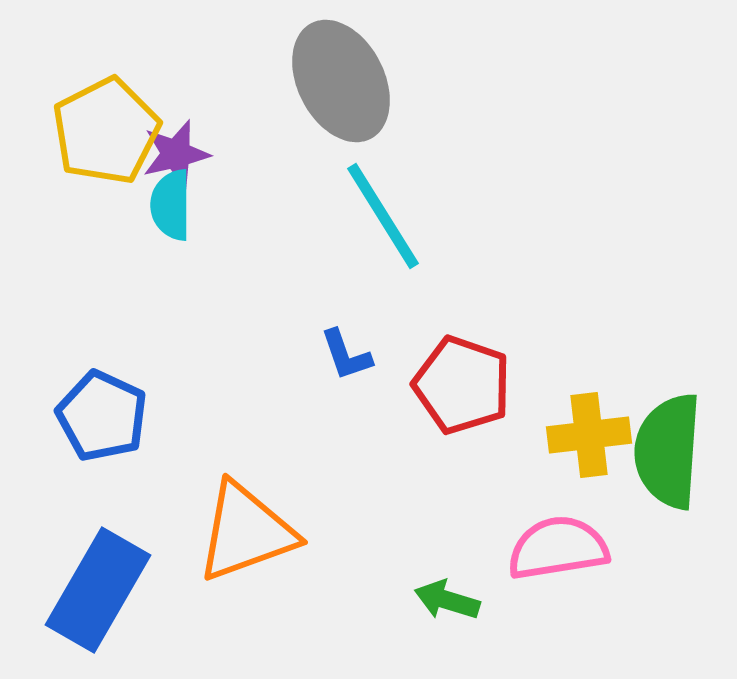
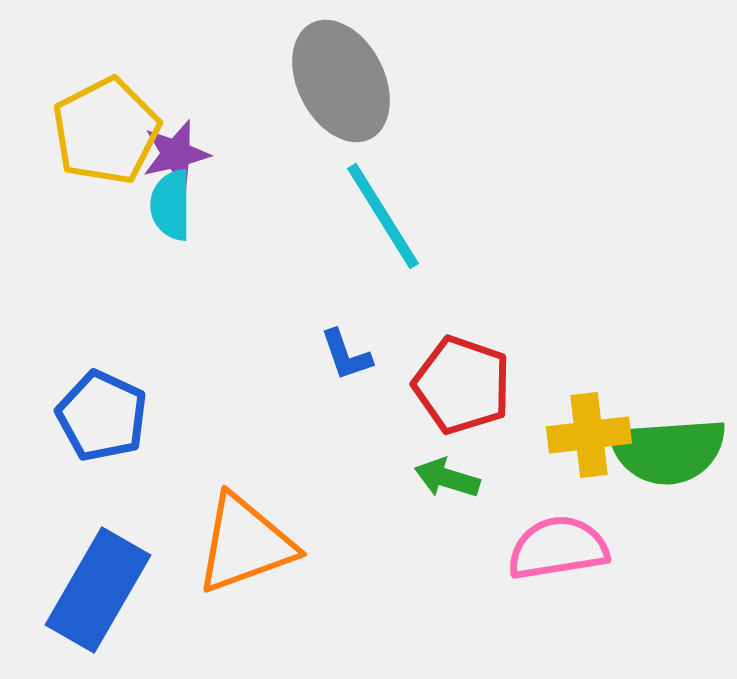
green semicircle: rotated 98 degrees counterclockwise
orange triangle: moved 1 px left, 12 px down
green arrow: moved 122 px up
